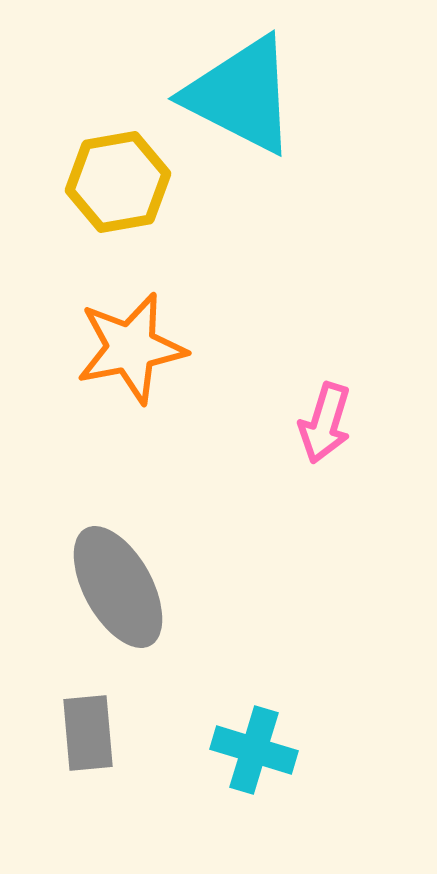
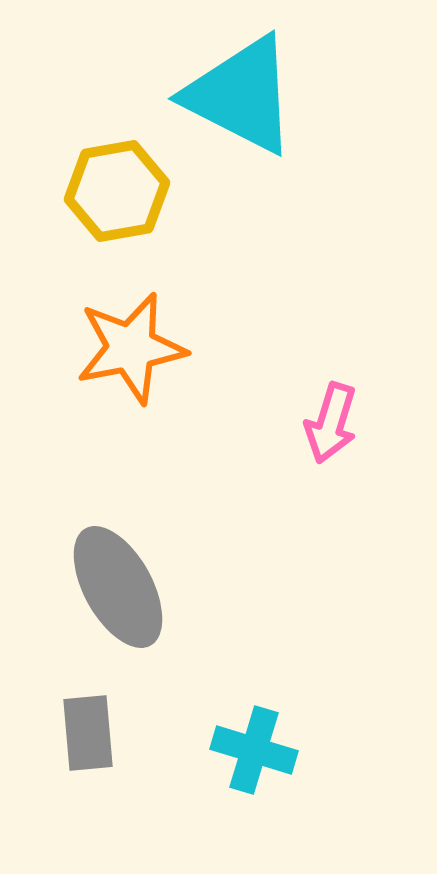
yellow hexagon: moved 1 px left, 9 px down
pink arrow: moved 6 px right
